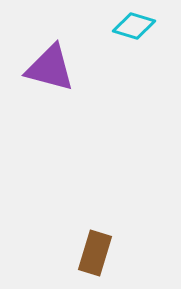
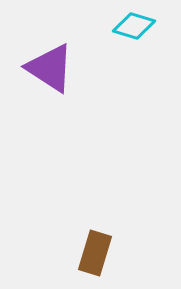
purple triangle: rotated 18 degrees clockwise
